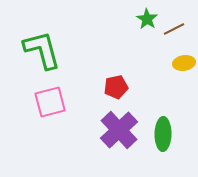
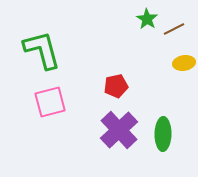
red pentagon: moved 1 px up
